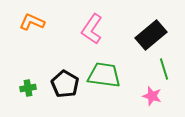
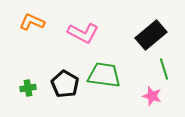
pink L-shape: moved 9 px left, 4 px down; rotated 96 degrees counterclockwise
